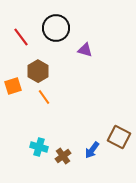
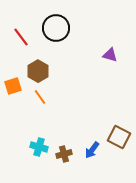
purple triangle: moved 25 px right, 5 px down
orange line: moved 4 px left
brown cross: moved 1 px right, 2 px up; rotated 21 degrees clockwise
